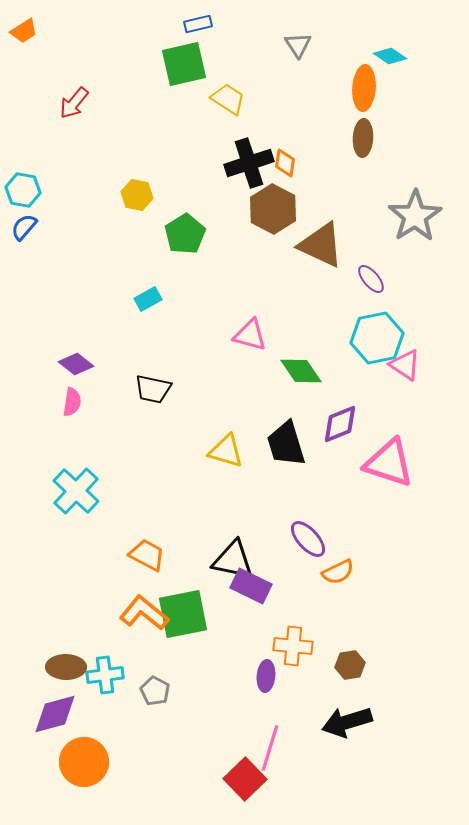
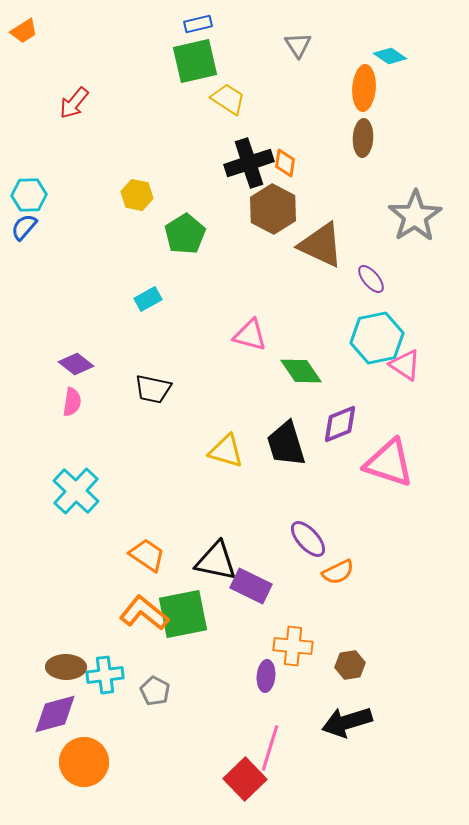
green square at (184, 64): moved 11 px right, 3 px up
cyan hexagon at (23, 190): moved 6 px right, 5 px down; rotated 12 degrees counterclockwise
orange trapezoid at (147, 555): rotated 6 degrees clockwise
black triangle at (233, 560): moved 17 px left, 1 px down
